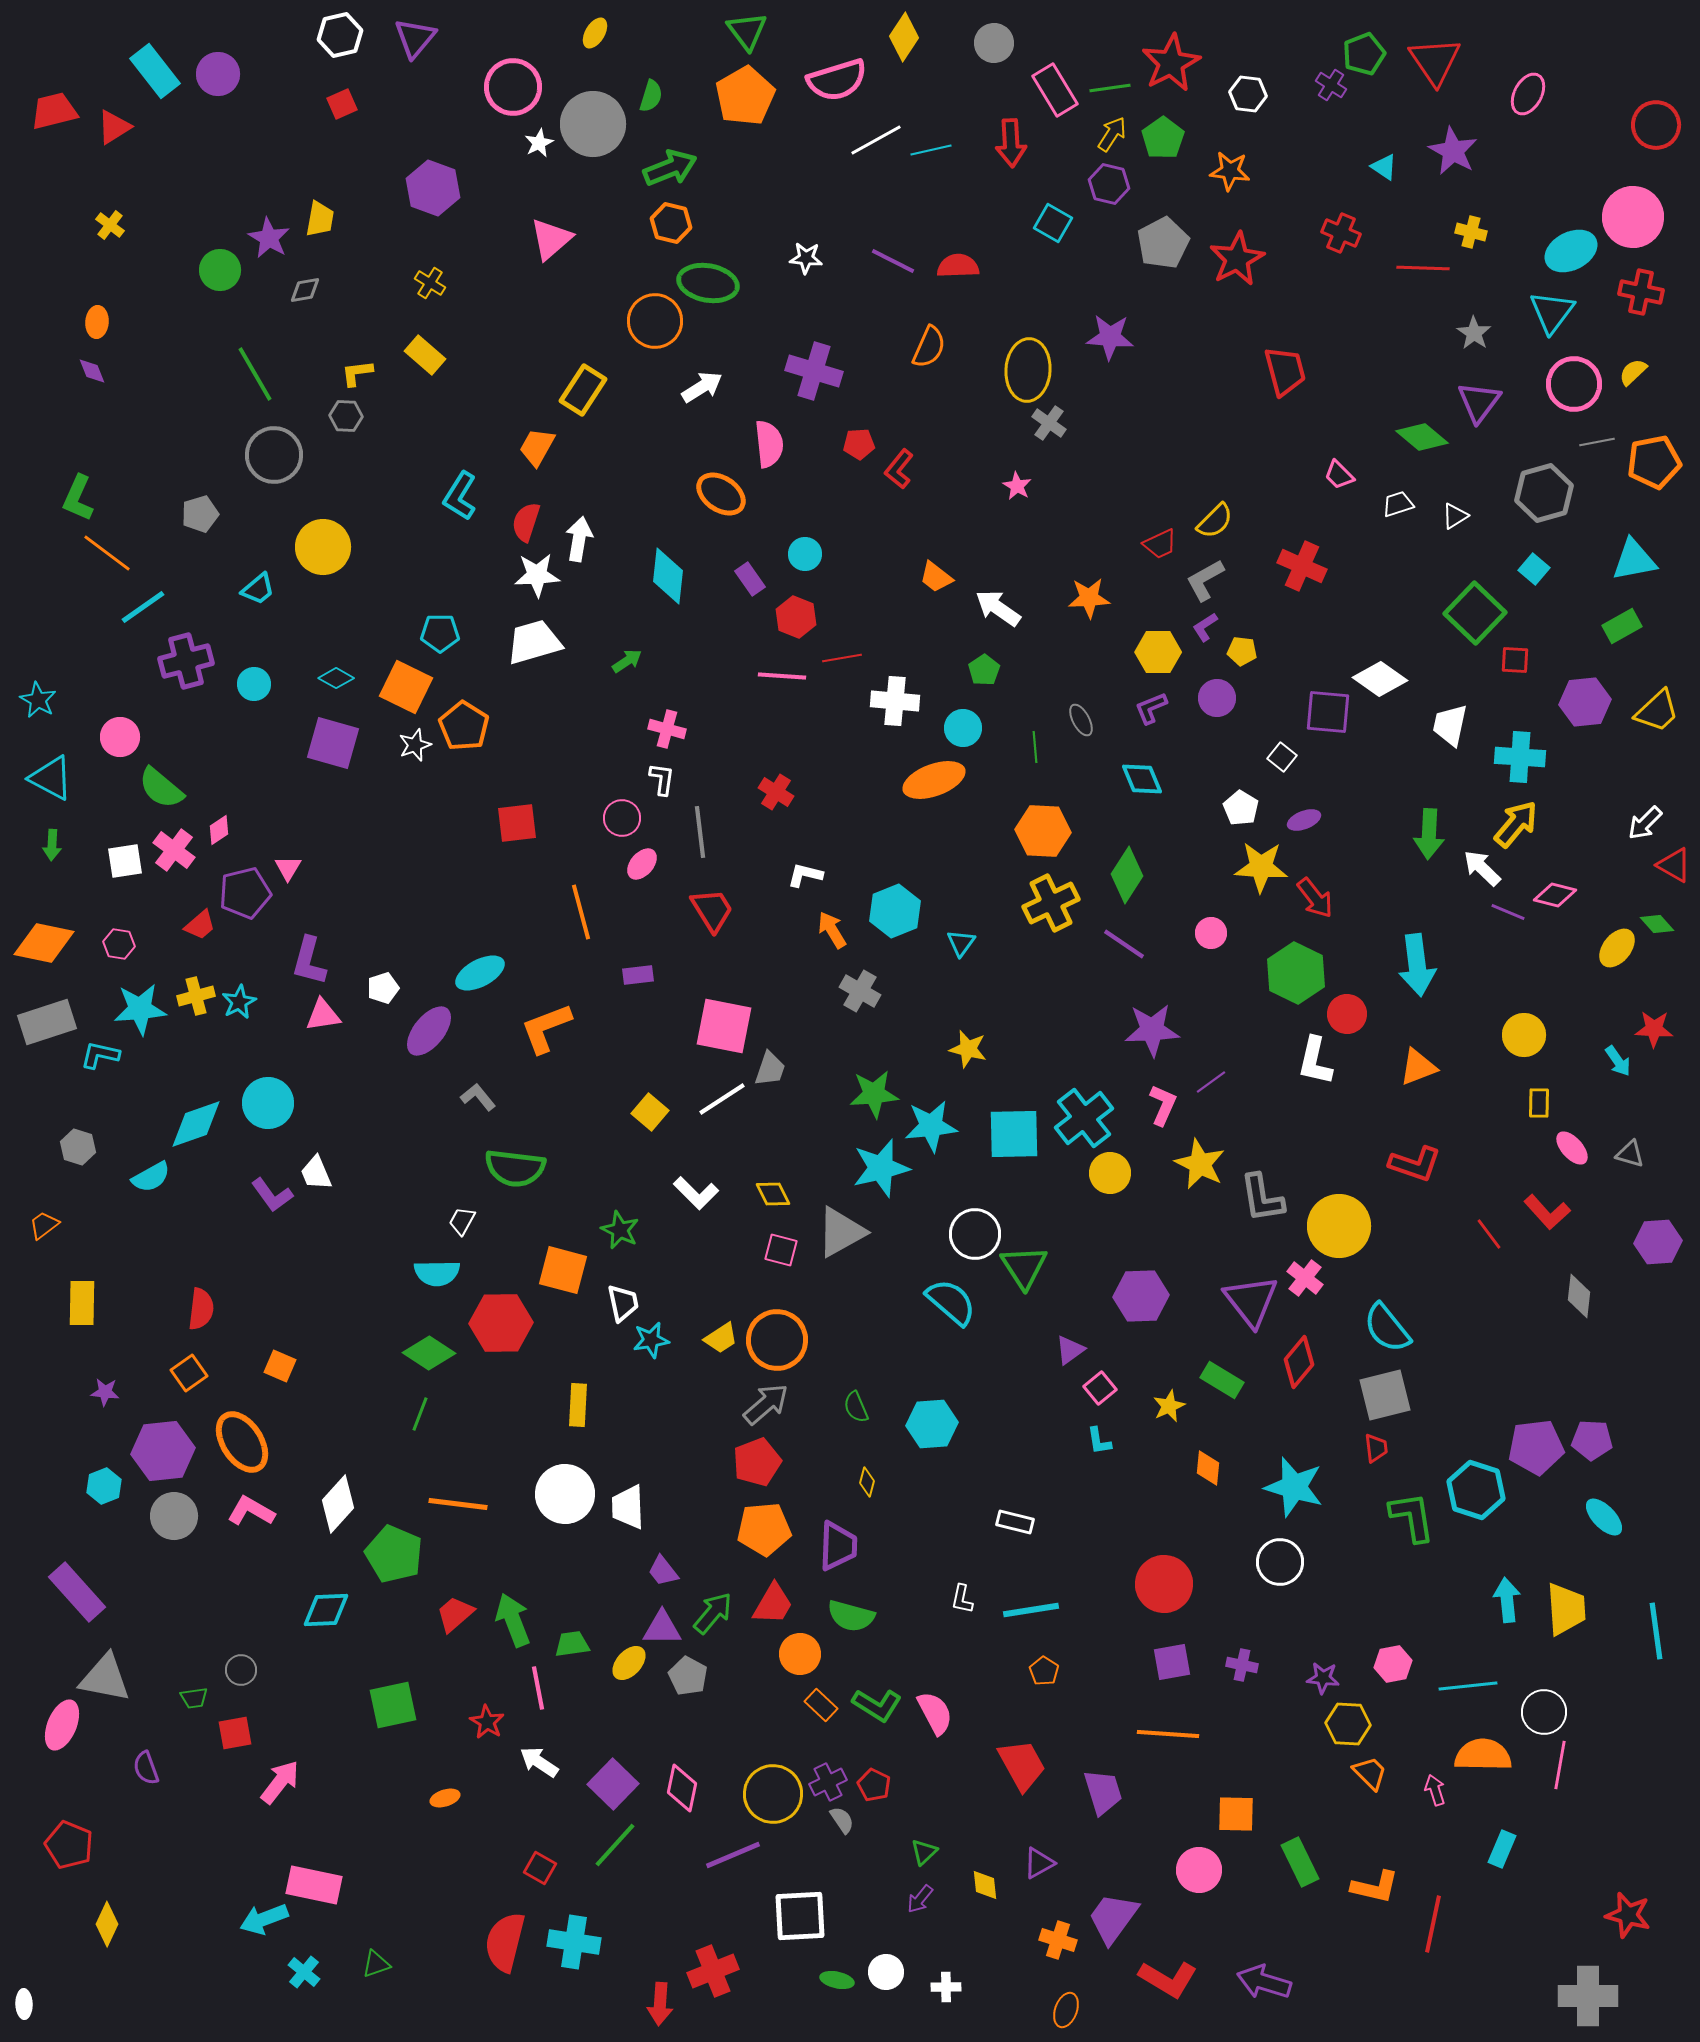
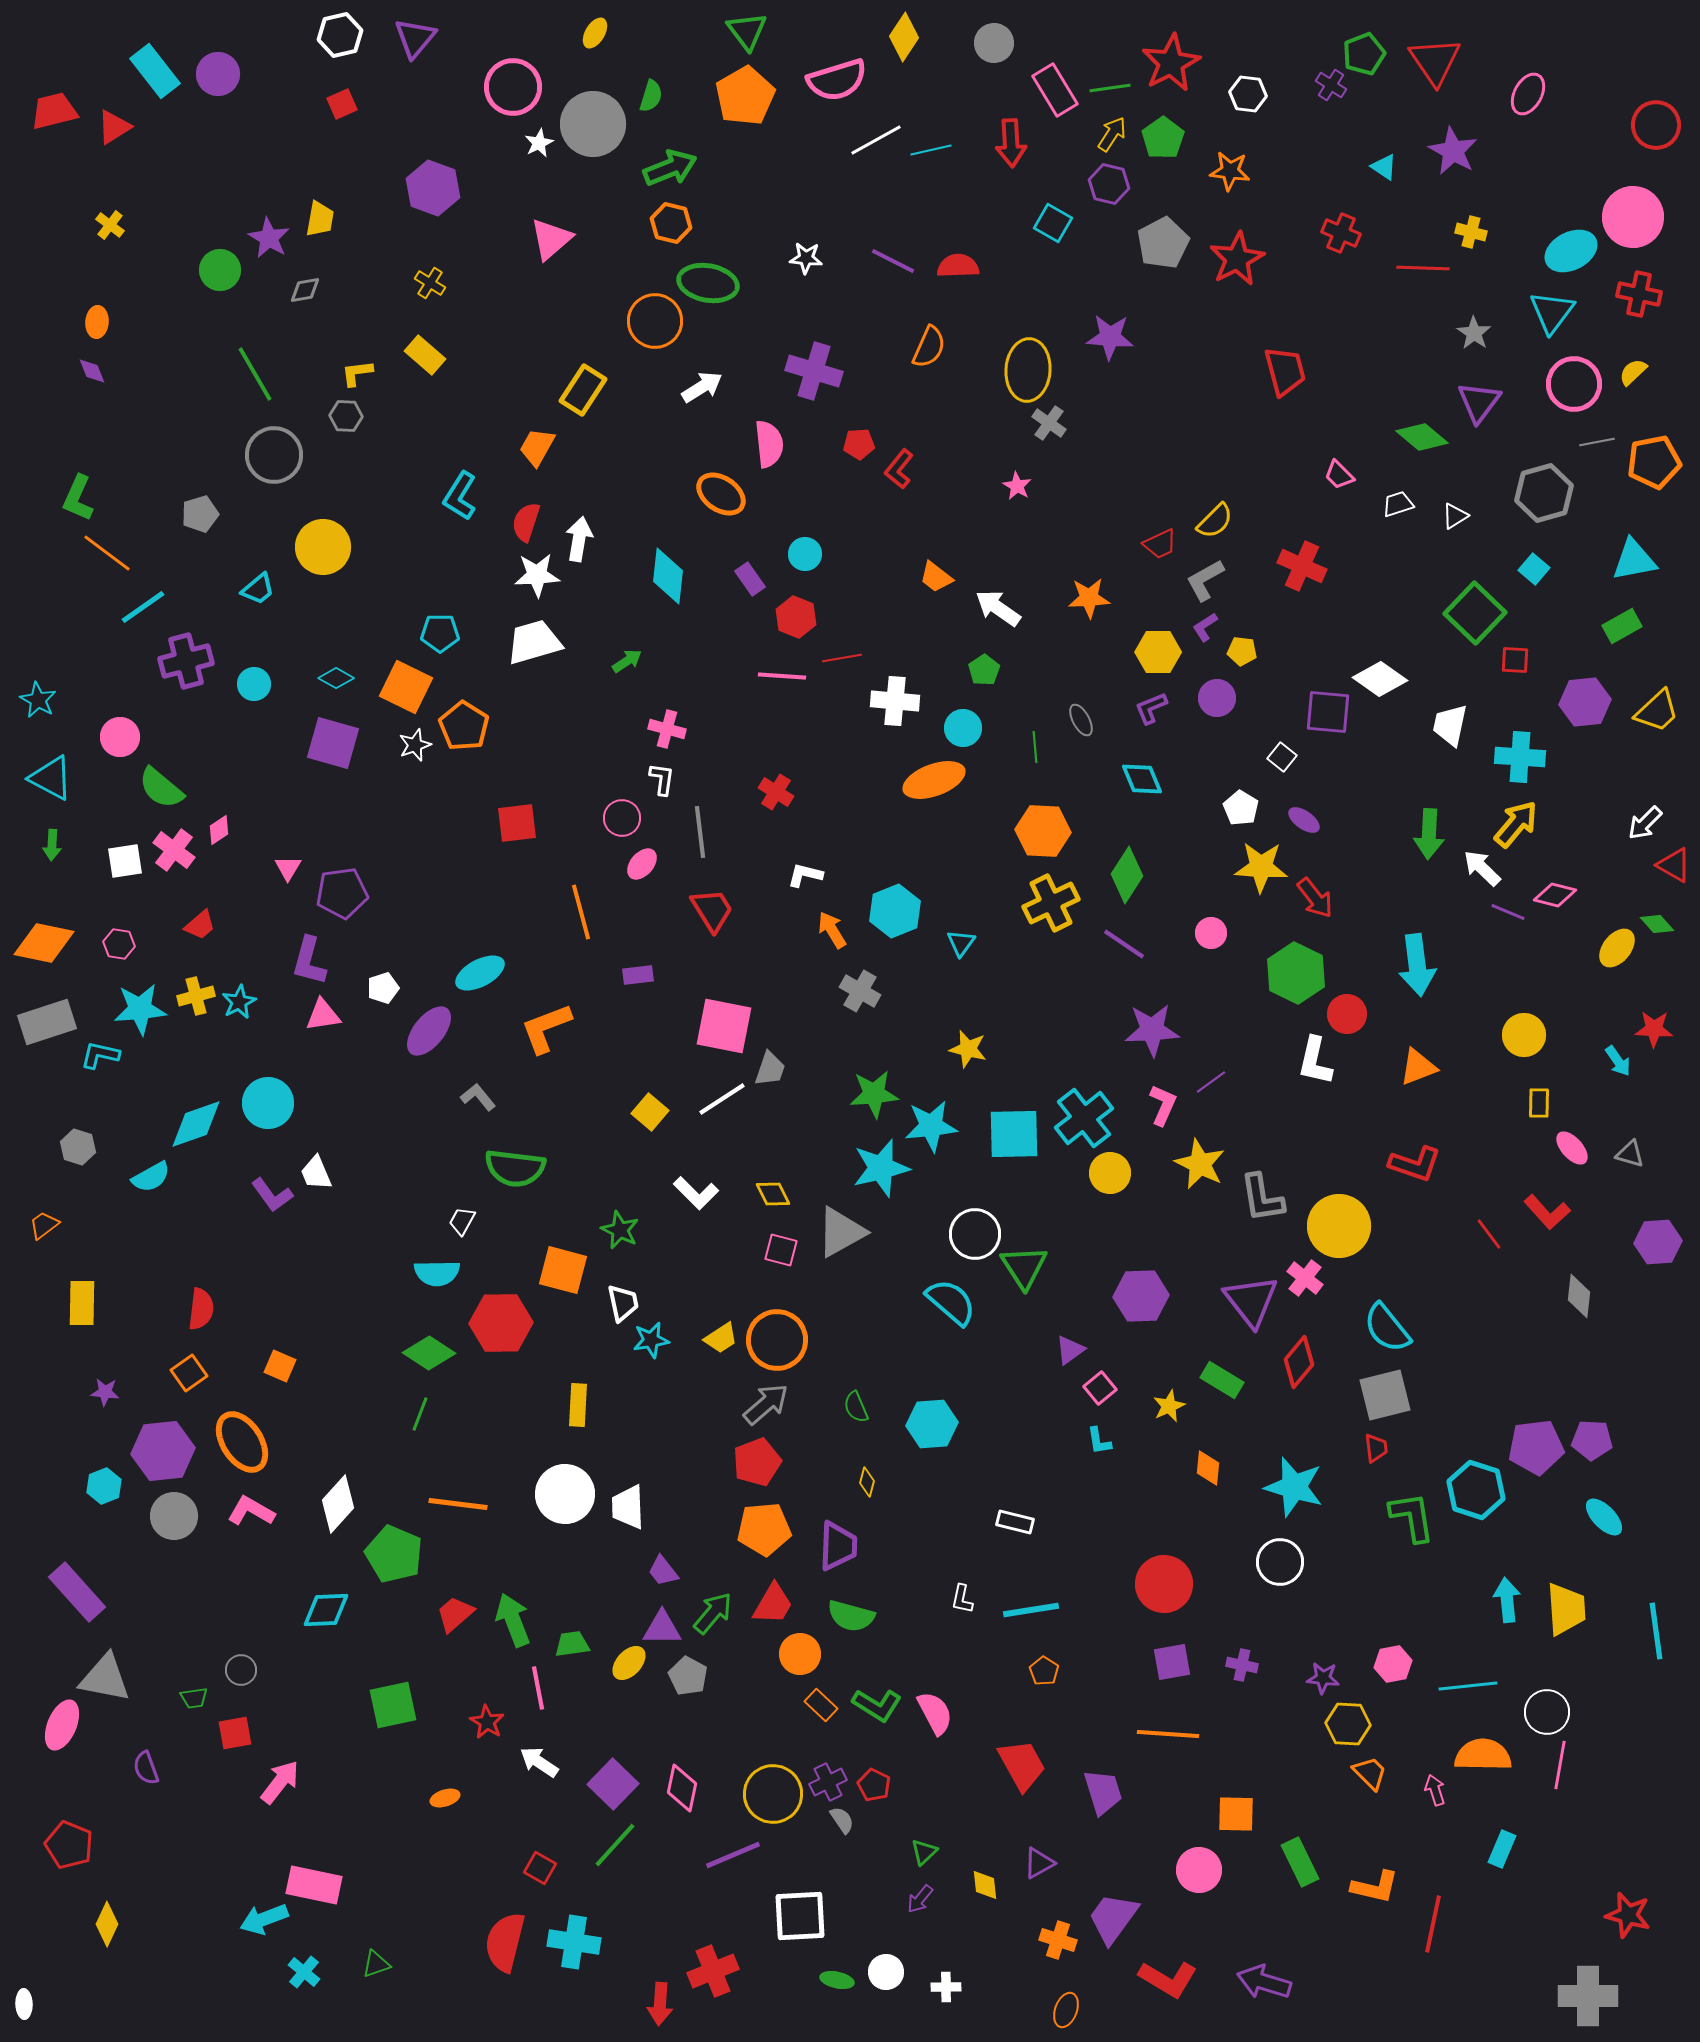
red cross at (1641, 292): moved 2 px left, 2 px down
purple ellipse at (1304, 820): rotated 56 degrees clockwise
purple pentagon at (245, 893): moved 97 px right; rotated 6 degrees clockwise
white circle at (1544, 1712): moved 3 px right
